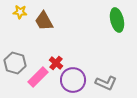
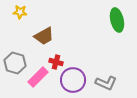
brown trapezoid: moved 15 px down; rotated 90 degrees counterclockwise
red cross: moved 1 px up; rotated 24 degrees counterclockwise
